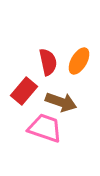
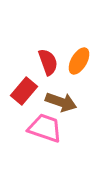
red semicircle: rotated 8 degrees counterclockwise
